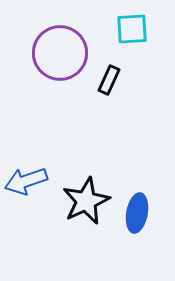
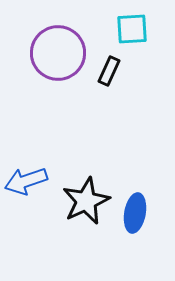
purple circle: moved 2 px left
black rectangle: moved 9 px up
blue ellipse: moved 2 px left
